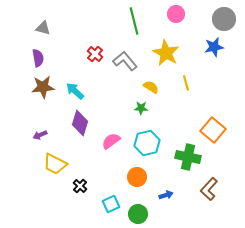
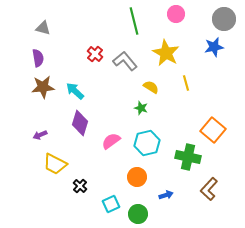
green star: rotated 16 degrees clockwise
